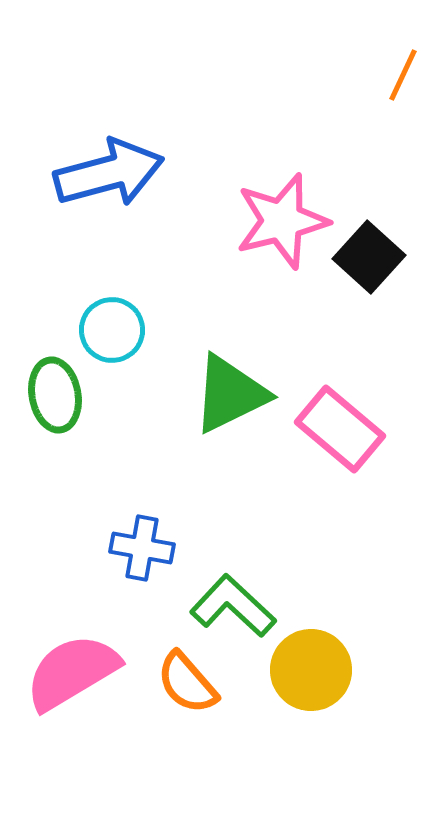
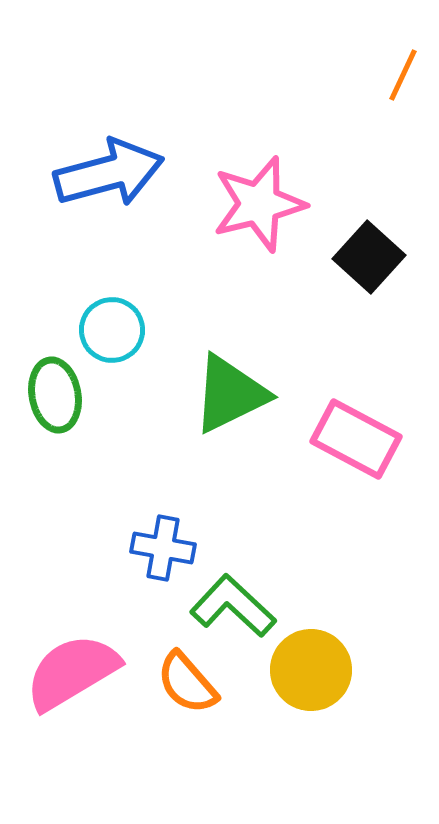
pink star: moved 23 px left, 17 px up
pink rectangle: moved 16 px right, 10 px down; rotated 12 degrees counterclockwise
blue cross: moved 21 px right
